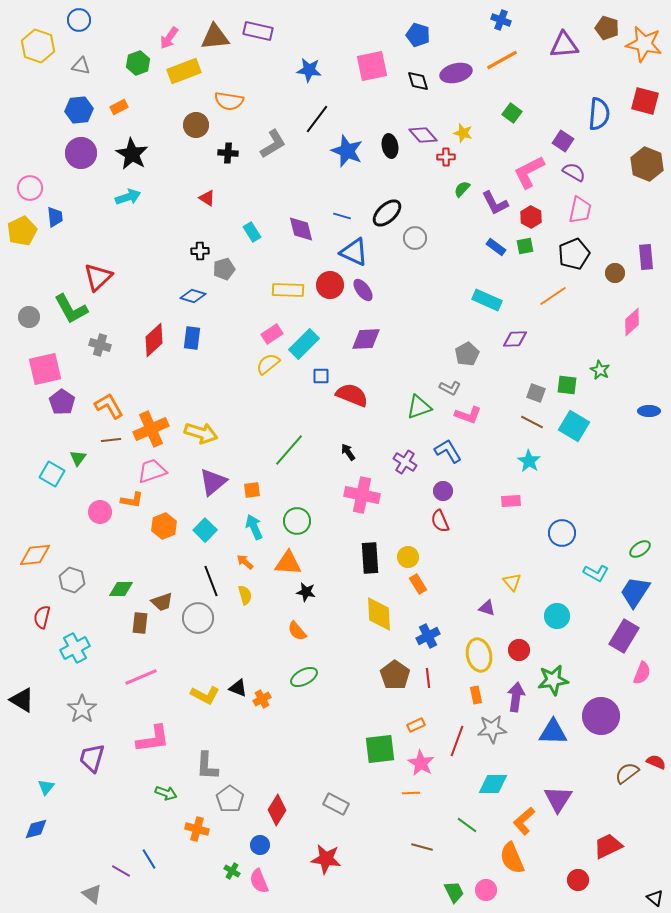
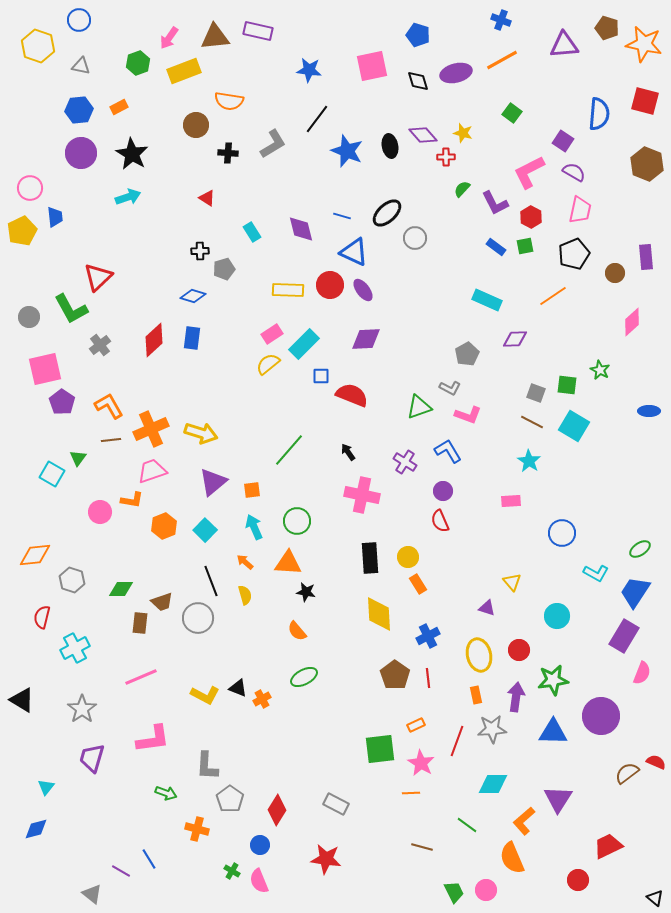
gray cross at (100, 345): rotated 35 degrees clockwise
